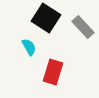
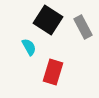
black square: moved 2 px right, 2 px down
gray rectangle: rotated 15 degrees clockwise
